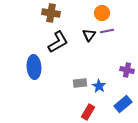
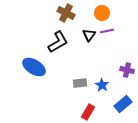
brown cross: moved 15 px right; rotated 18 degrees clockwise
blue ellipse: rotated 55 degrees counterclockwise
blue star: moved 3 px right, 1 px up
